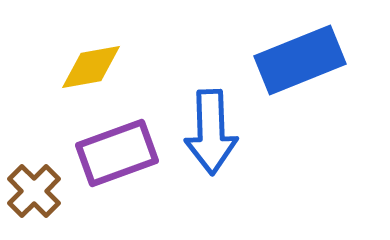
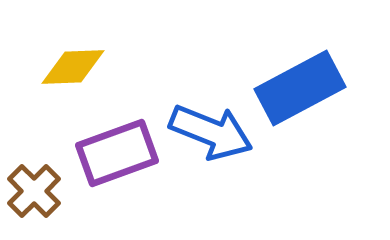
blue rectangle: moved 28 px down; rotated 6 degrees counterclockwise
yellow diamond: moved 18 px left; rotated 8 degrees clockwise
blue arrow: rotated 66 degrees counterclockwise
